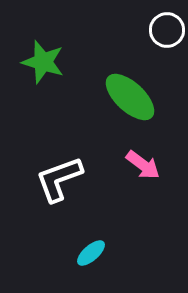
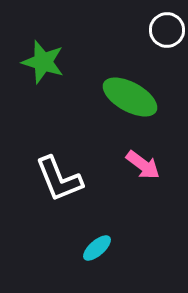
green ellipse: rotated 14 degrees counterclockwise
white L-shape: rotated 92 degrees counterclockwise
cyan ellipse: moved 6 px right, 5 px up
